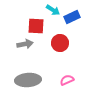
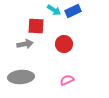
cyan arrow: moved 1 px right
blue rectangle: moved 1 px right, 6 px up
red circle: moved 4 px right, 1 px down
gray ellipse: moved 7 px left, 3 px up
